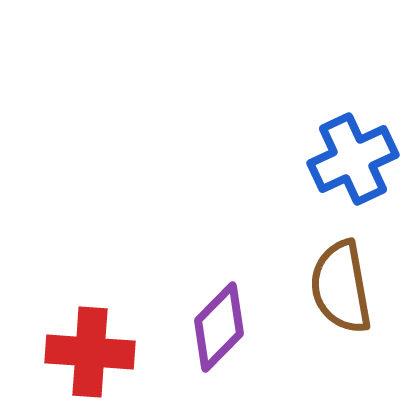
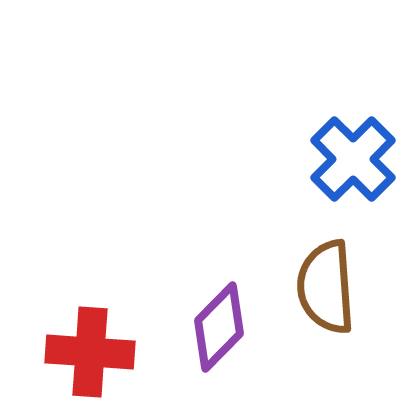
blue cross: rotated 20 degrees counterclockwise
brown semicircle: moved 15 px left; rotated 6 degrees clockwise
